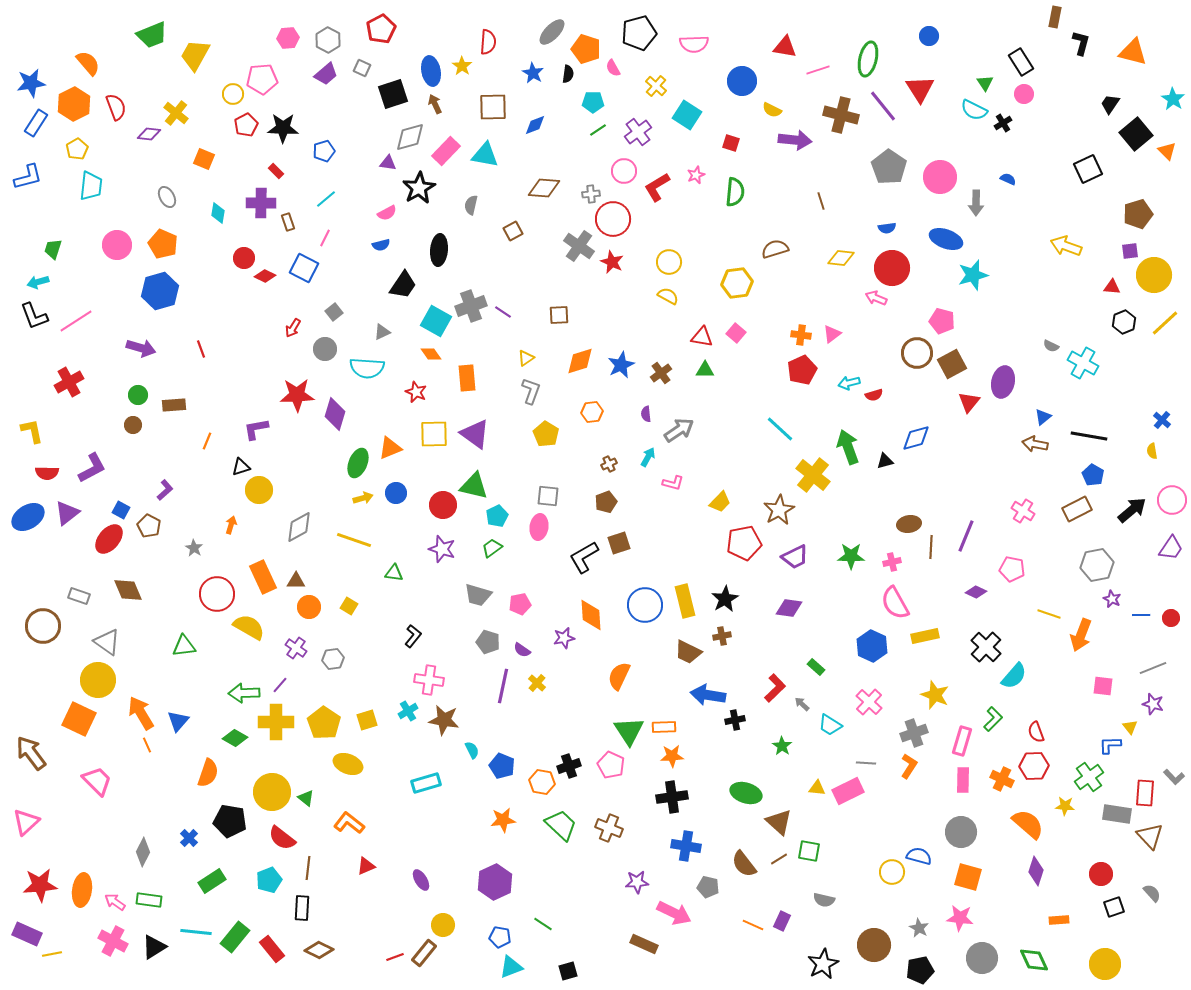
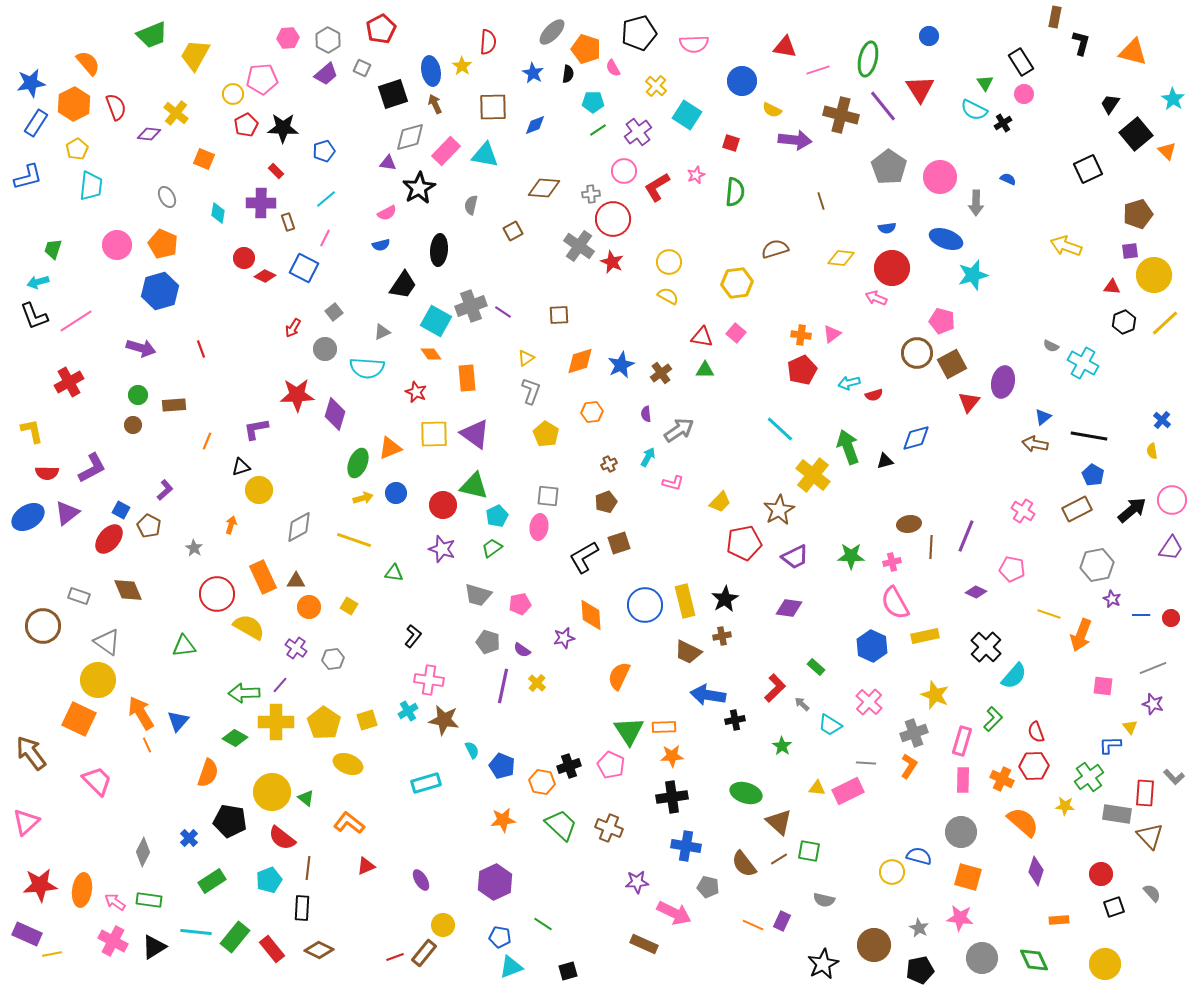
orange semicircle at (1028, 824): moved 5 px left, 2 px up
